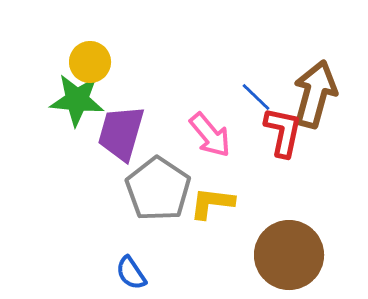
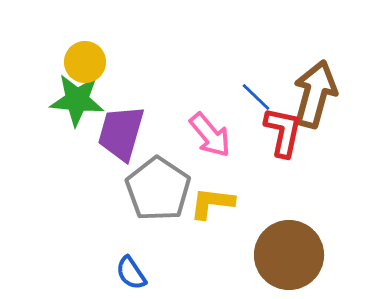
yellow circle: moved 5 px left
